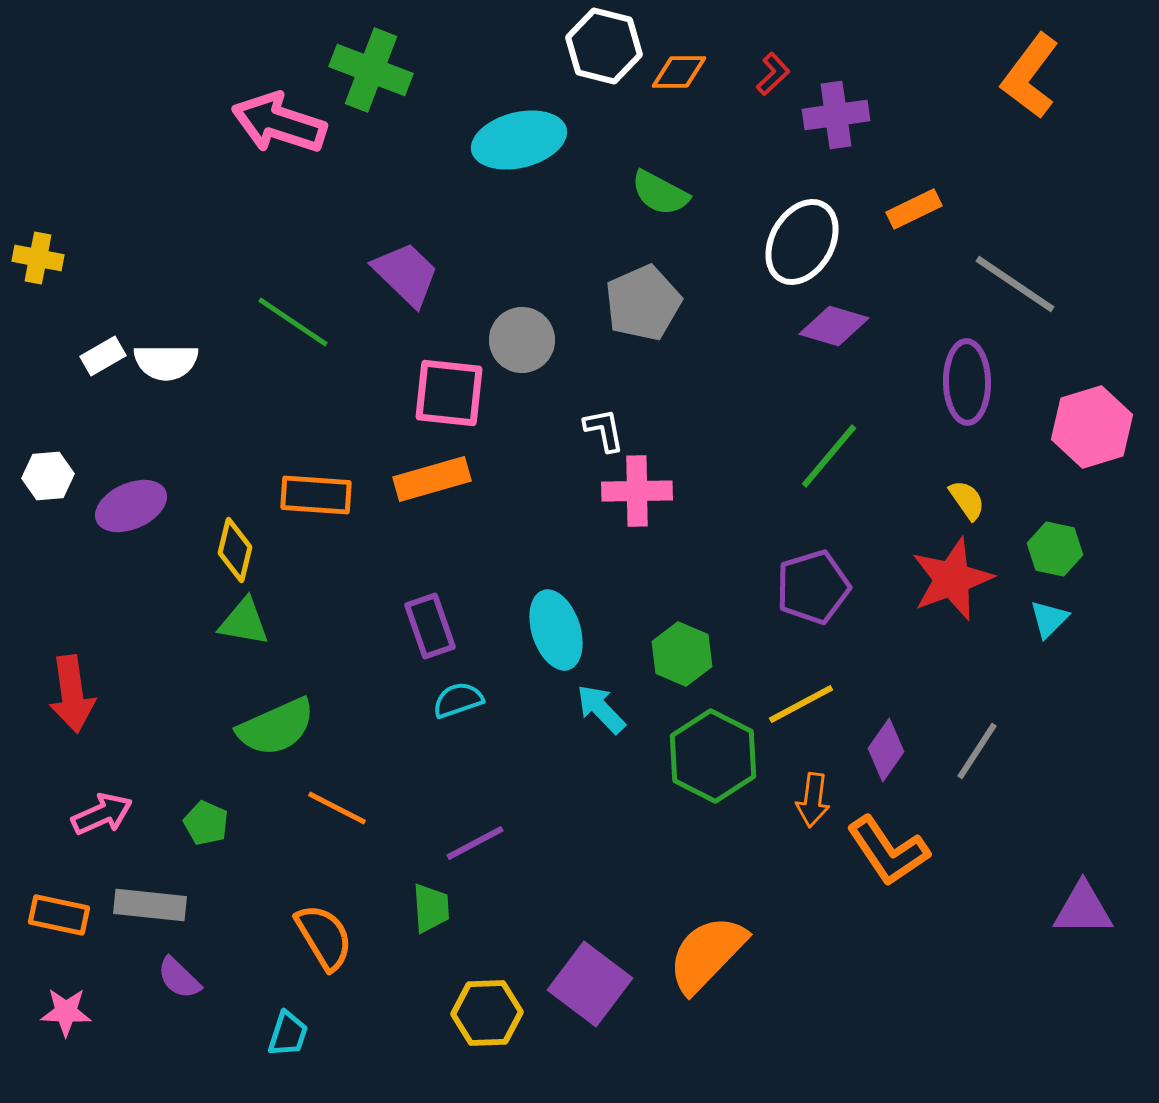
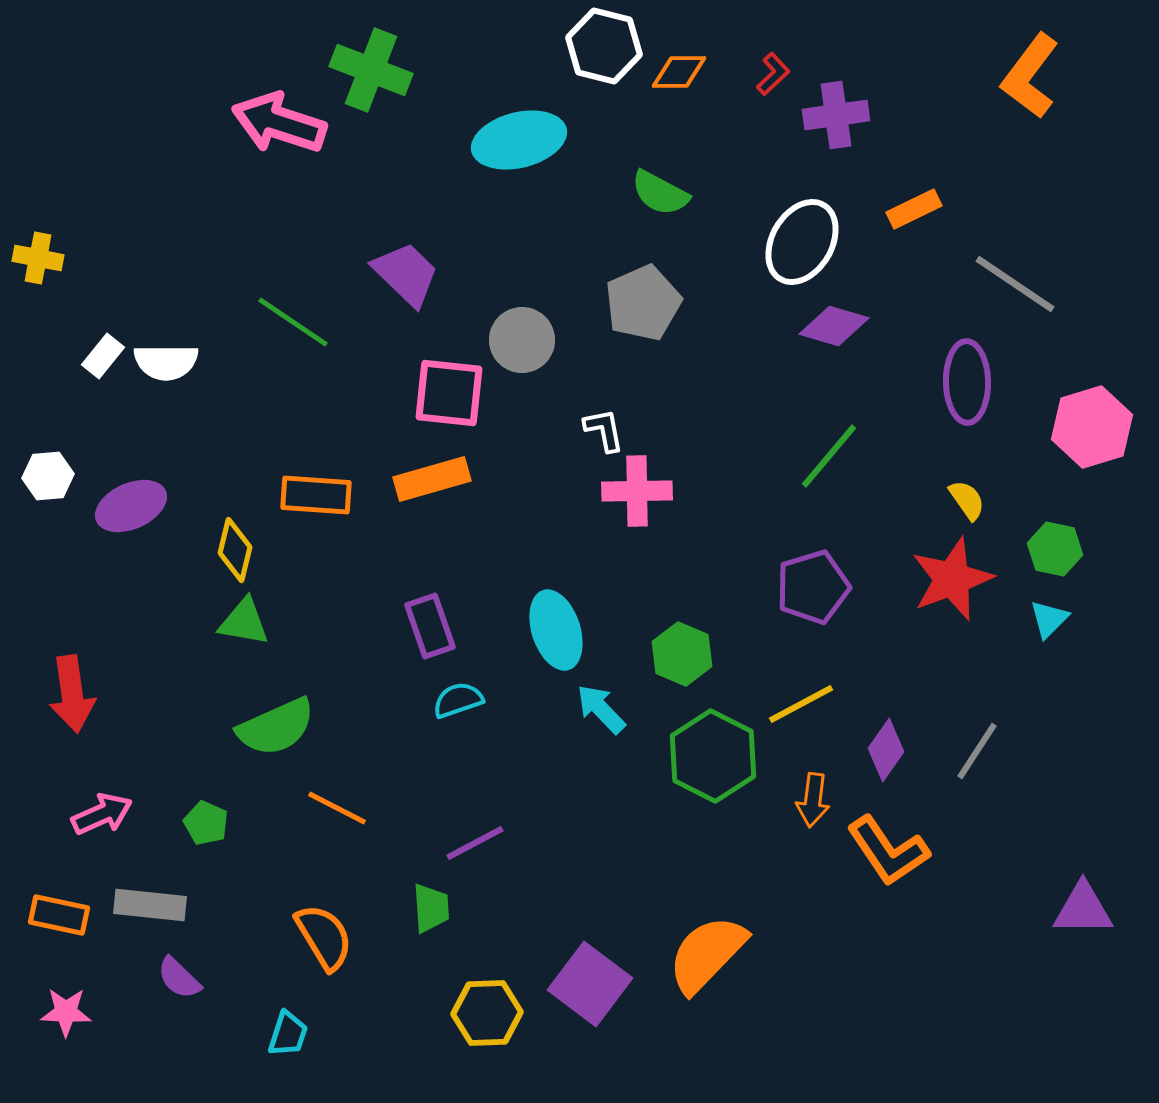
white rectangle at (103, 356): rotated 21 degrees counterclockwise
